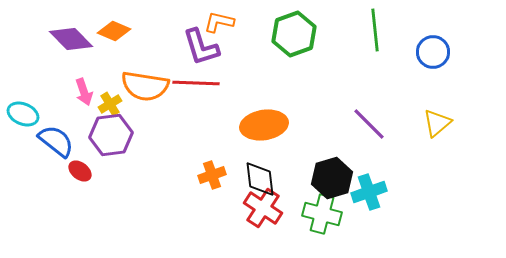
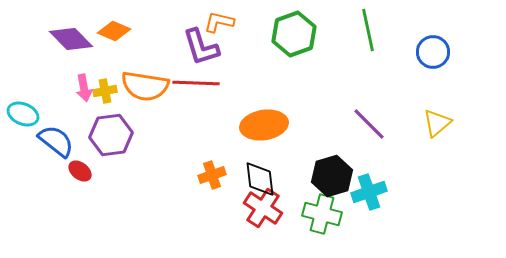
green line: moved 7 px left; rotated 6 degrees counterclockwise
pink arrow: moved 4 px up; rotated 8 degrees clockwise
yellow cross: moved 5 px left, 13 px up; rotated 20 degrees clockwise
black hexagon: moved 2 px up
